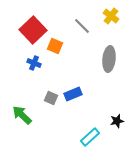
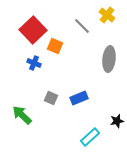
yellow cross: moved 4 px left, 1 px up
blue rectangle: moved 6 px right, 4 px down
